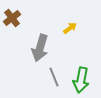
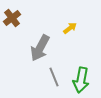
gray arrow: rotated 12 degrees clockwise
